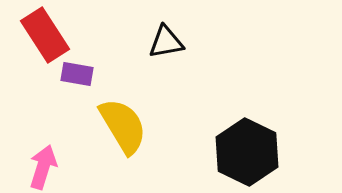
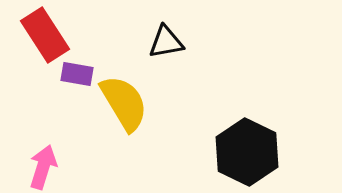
yellow semicircle: moved 1 px right, 23 px up
